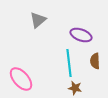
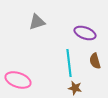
gray triangle: moved 1 px left, 2 px down; rotated 24 degrees clockwise
purple ellipse: moved 4 px right, 2 px up
brown semicircle: rotated 14 degrees counterclockwise
pink ellipse: moved 3 px left, 1 px down; rotated 30 degrees counterclockwise
